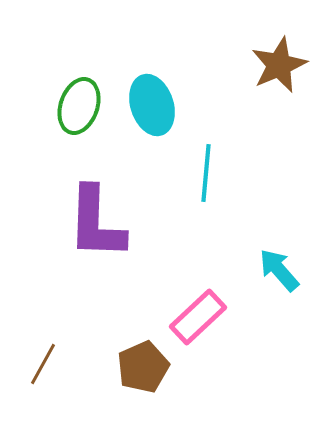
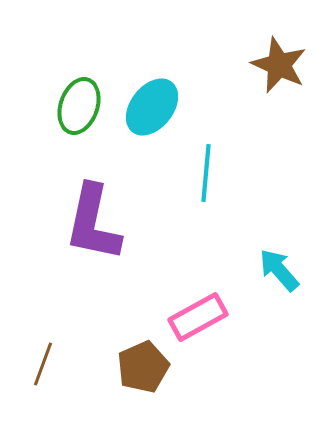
brown star: rotated 24 degrees counterclockwise
cyan ellipse: moved 2 px down; rotated 56 degrees clockwise
purple L-shape: moved 3 px left; rotated 10 degrees clockwise
pink rectangle: rotated 14 degrees clockwise
brown line: rotated 9 degrees counterclockwise
